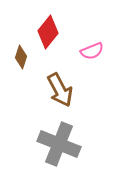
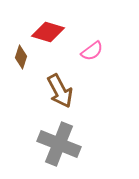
red diamond: rotated 68 degrees clockwise
pink semicircle: rotated 15 degrees counterclockwise
brown arrow: moved 1 px down
